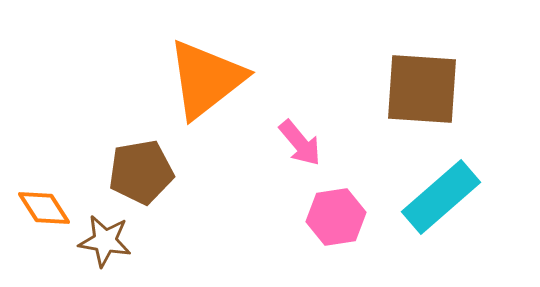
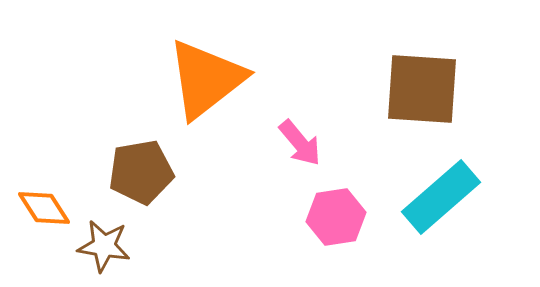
brown star: moved 1 px left, 5 px down
